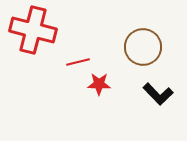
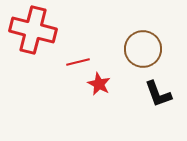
brown circle: moved 2 px down
red star: rotated 25 degrees clockwise
black L-shape: rotated 24 degrees clockwise
